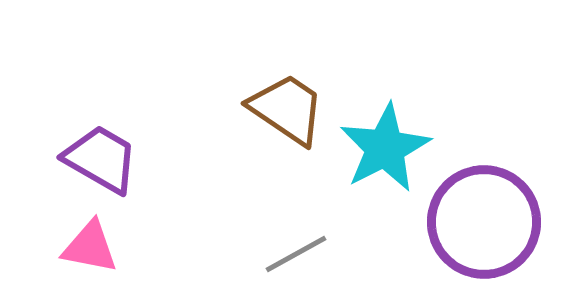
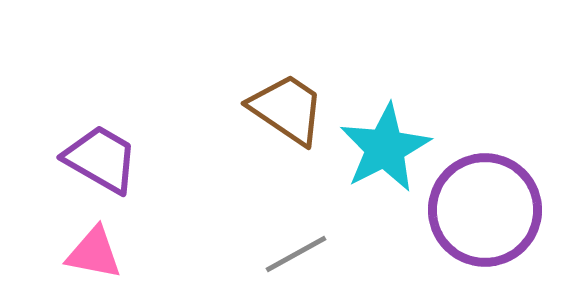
purple circle: moved 1 px right, 12 px up
pink triangle: moved 4 px right, 6 px down
